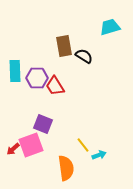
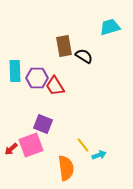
red arrow: moved 2 px left
